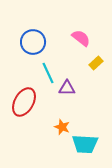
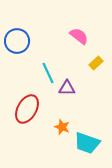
pink semicircle: moved 2 px left, 2 px up
blue circle: moved 16 px left, 1 px up
red ellipse: moved 3 px right, 7 px down
cyan trapezoid: moved 2 px right, 1 px up; rotated 16 degrees clockwise
